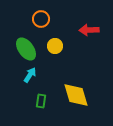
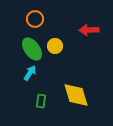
orange circle: moved 6 px left
green ellipse: moved 6 px right
cyan arrow: moved 2 px up
